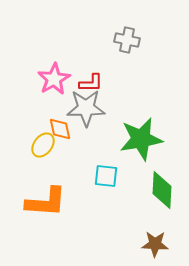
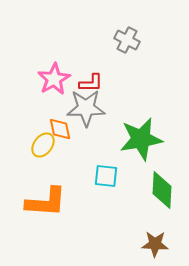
gray cross: rotated 15 degrees clockwise
